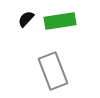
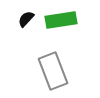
green rectangle: moved 1 px right, 1 px up
